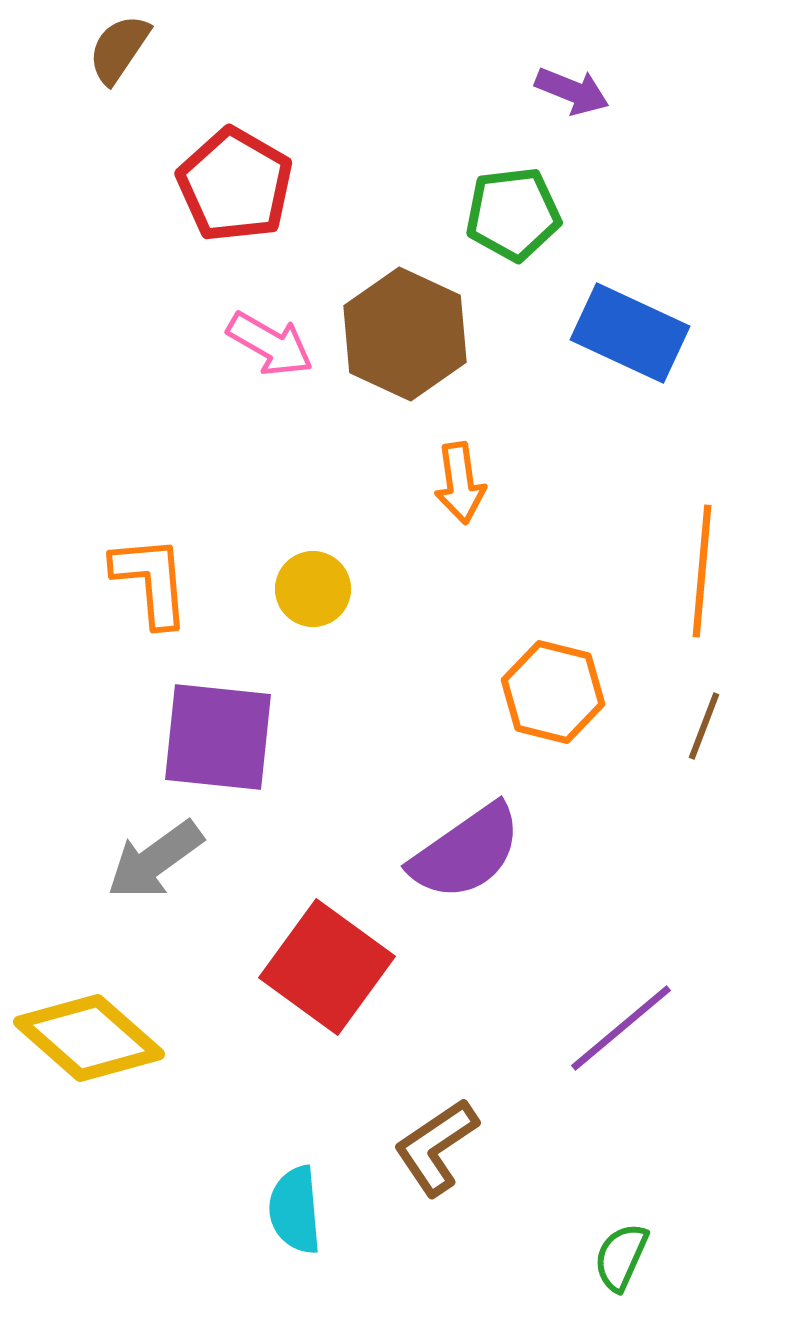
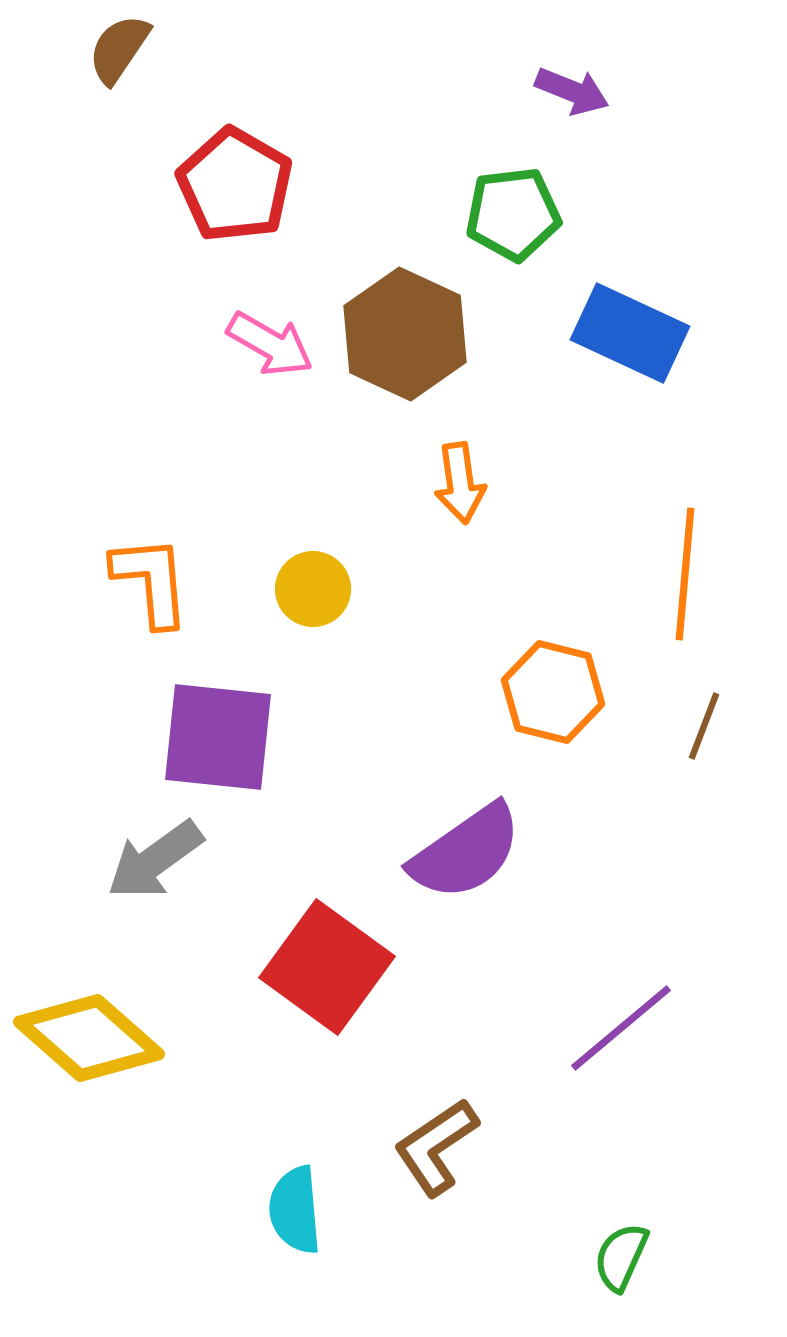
orange line: moved 17 px left, 3 px down
